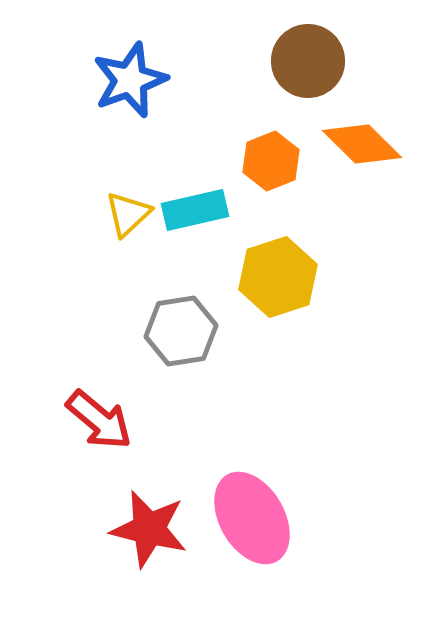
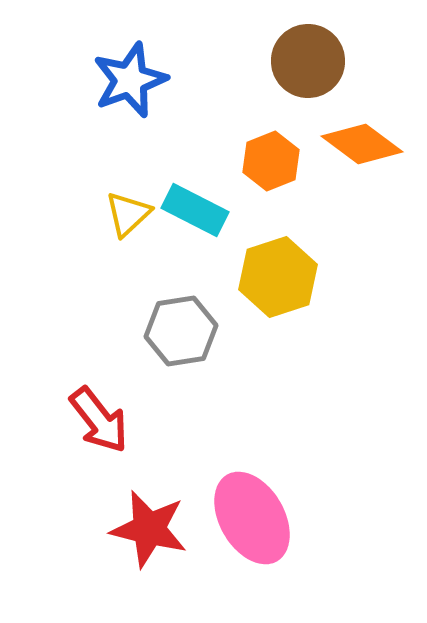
orange diamond: rotated 8 degrees counterclockwise
cyan rectangle: rotated 40 degrees clockwise
red arrow: rotated 12 degrees clockwise
